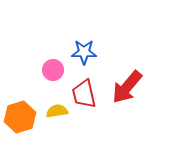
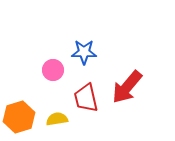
red trapezoid: moved 2 px right, 4 px down
yellow semicircle: moved 8 px down
orange hexagon: moved 1 px left
